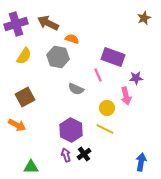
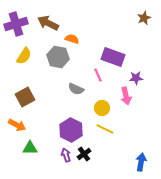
yellow circle: moved 5 px left
green triangle: moved 1 px left, 19 px up
